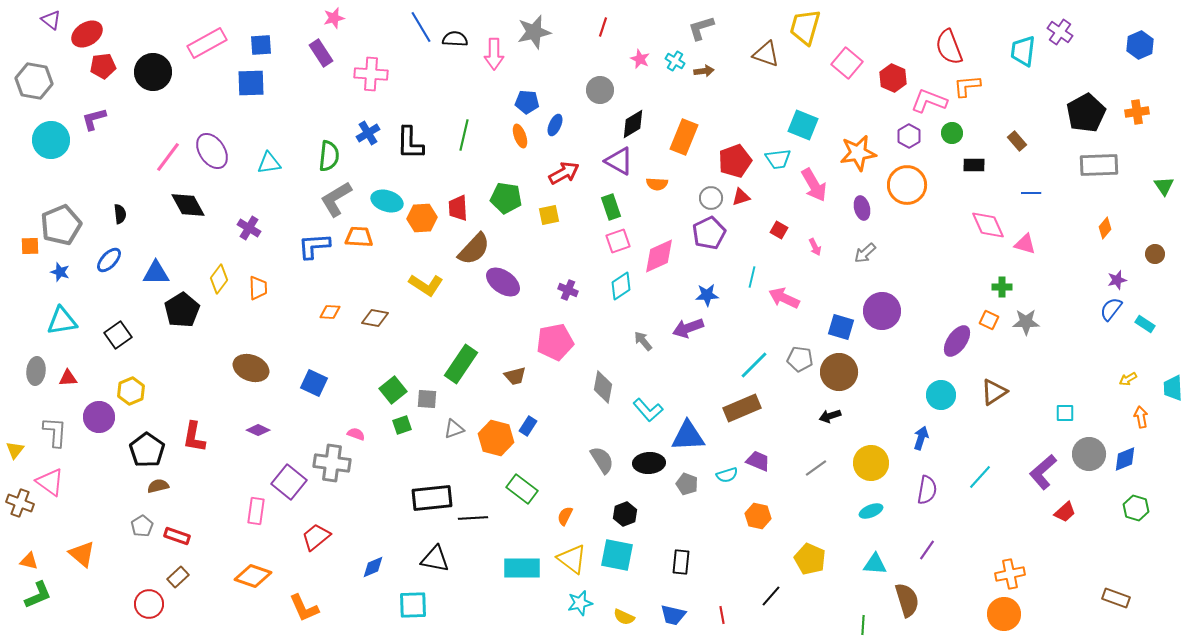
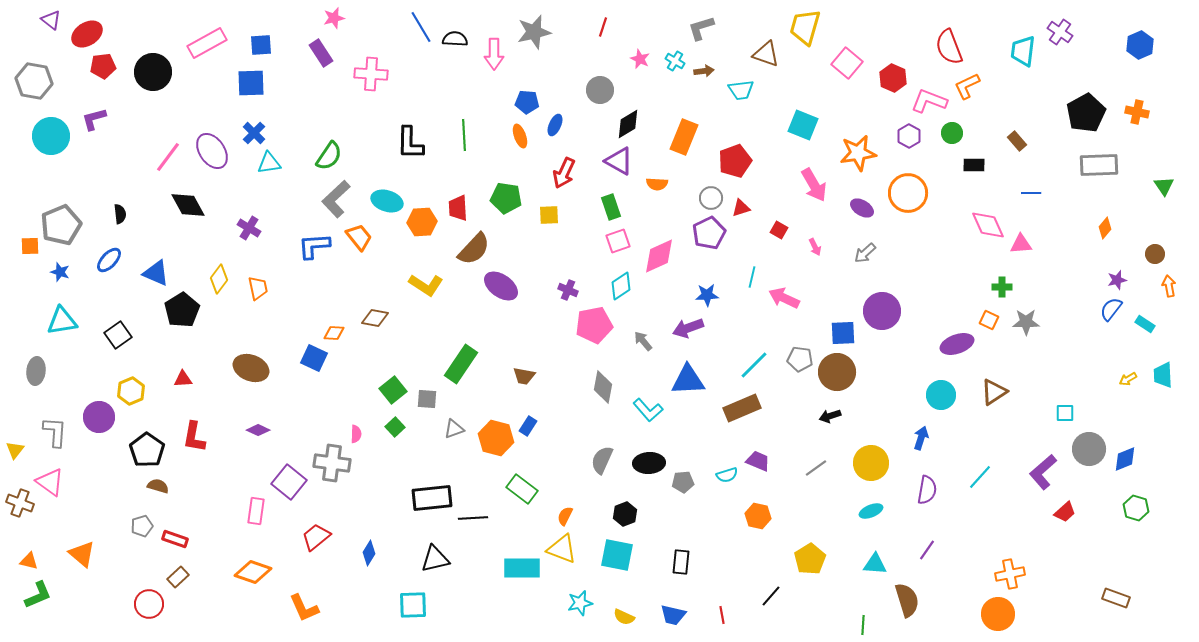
orange L-shape at (967, 86): rotated 20 degrees counterclockwise
orange cross at (1137, 112): rotated 20 degrees clockwise
black diamond at (633, 124): moved 5 px left
blue cross at (368, 133): moved 114 px left; rotated 15 degrees counterclockwise
green line at (464, 135): rotated 16 degrees counterclockwise
cyan circle at (51, 140): moved 4 px up
green semicircle at (329, 156): rotated 28 degrees clockwise
cyan trapezoid at (778, 159): moved 37 px left, 69 px up
red arrow at (564, 173): rotated 144 degrees clockwise
orange circle at (907, 185): moved 1 px right, 8 px down
red triangle at (741, 197): moved 11 px down
gray L-shape at (336, 199): rotated 12 degrees counterclockwise
purple ellipse at (862, 208): rotated 45 degrees counterclockwise
yellow square at (549, 215): rotated 10 degrees clockwise
orange hexagon at (422, 218): moved 4 px down
orange trapezoid at (359, 237): rotated 48 degrees clockwise
pink triangle at (1025, 244): moved 4 px left; rotated 20 degrees counterclockwise
blue triangle at (156, 273): rotated 24 degrees clockwise
purple ellipse at (503, 282): moved 2 px left, 4 px down
orange trapezoid at (258, 288): rotated 10 degrees counterclockwise
orange diamond at (330, 312): moved 4 px right, 21 px down
blue square at (841, 327): moved 2 px right, 6 px down; rotated 20 degrees counterclockwise
purple ellipse at (957, 341): moved 3 px down; rotated 36 degrees clockwise
pink pentagon at (555, 342): moved 39 px right, 17 px up
brown circle at (839, 372): moved 2 px left
brown trapezoid at (515, 376): moved 9 px right; rotated 25 degrees clockwise
red triangle at (68, 378): moved 115 px right, 1 px down
blue square at (314, 383): moved 25 px up
cyan trapezoid at (1173, 388): moved 10 px left, 13 px up
orange arrow at (1141, 417): moved 28 px right, 131 px up
green square at (402, 425): moved 7 px left, 2 px down; rotated 24 degrees counterclockwise
pink semicircle at (356, 434): rotated 72 degrees clockwise
blue triangle at (688, 436): moved 56 px up
gray circle at (1089, 454): moved 5 px up
gray semicircle at (602, 460): rotated 124 degrees counterclockwise
gray pentagon at (687, 484): moved 4 px left, 2 px up; rotated 25 degrees counterclockwise
brown semicircle at (158, 486): rotated 30 degrees clockwise
gray pentagon at (142, 526): rotated 15 degrees clockwise
red rectangle at (177, 536): moved 2 px left, 3 px down
black triangle at (435, 559): rotated 24 degrees counterclockwise
yellow triangle at (572, 559): moved 10 px left, 10 px up; rotated 16 degrees counterclockwise
yellow pentagon at (810, 559): rotated 16 degrees clockwise
blue diamond at (373, 567): moved 4 px left, 14 px up; rotated 35 degrees counterclockwise
orange diamond at (253, 576): moved 4 px up
orange circle at (1004, 614): moved 6 px left
